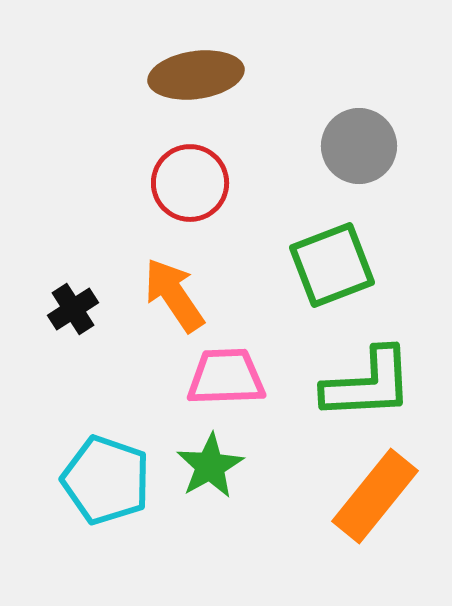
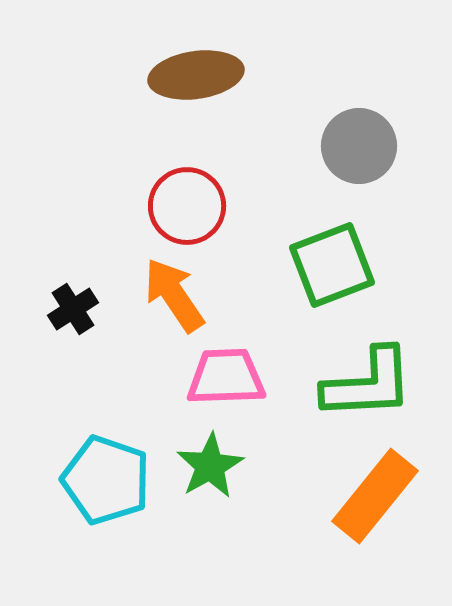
red circle: moved 3 px left, 23 px down
